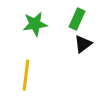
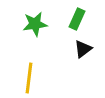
black triangle: moved 5 px down
yellow line: moved 3 px right, 3 px down
